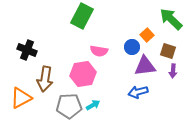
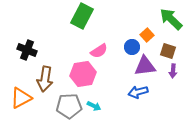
pink semicircle: rotated 42 degrees counterclockwise
cyan arrow: moved 1 px right, 1 px down; rotated 56 degrees clockwise
